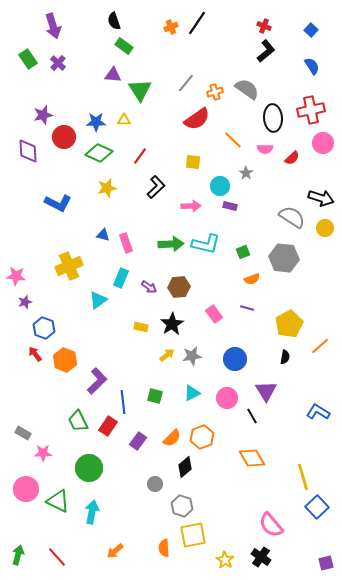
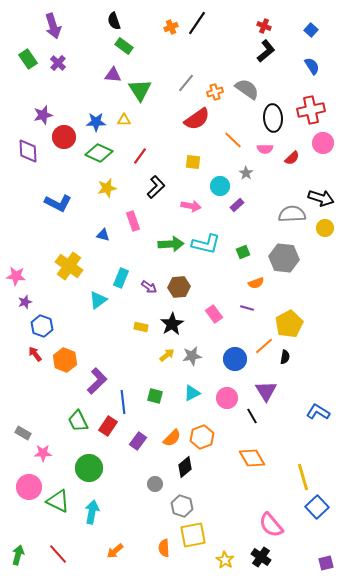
pink arrow at (191, 206): rotated 12 degrees clockwise
purple rectangle at (230, 206): moved 7 px right, 1 px up; rotated 56 degrees counterclockwise
gray semicircle at (292, 217): moved 3 px up; rotated 36 degrees counterclockwise
pink rectangle at (126, 243): moved 7 px right, 22 px up
yellow cross at (69, 266): rotated 32 degrees counterclockwise
orange semicircle at (252, 279): moved 4 px right, 4 px down
blue hexagon at (44, 328): moved 2 px left, 2 px up
orange line at (320, 346): moved 56 px left
pink circle at (26, 489): moved 3 px right, 2 px up
red line at (57, 557): moved 1 px right, 3 px up
